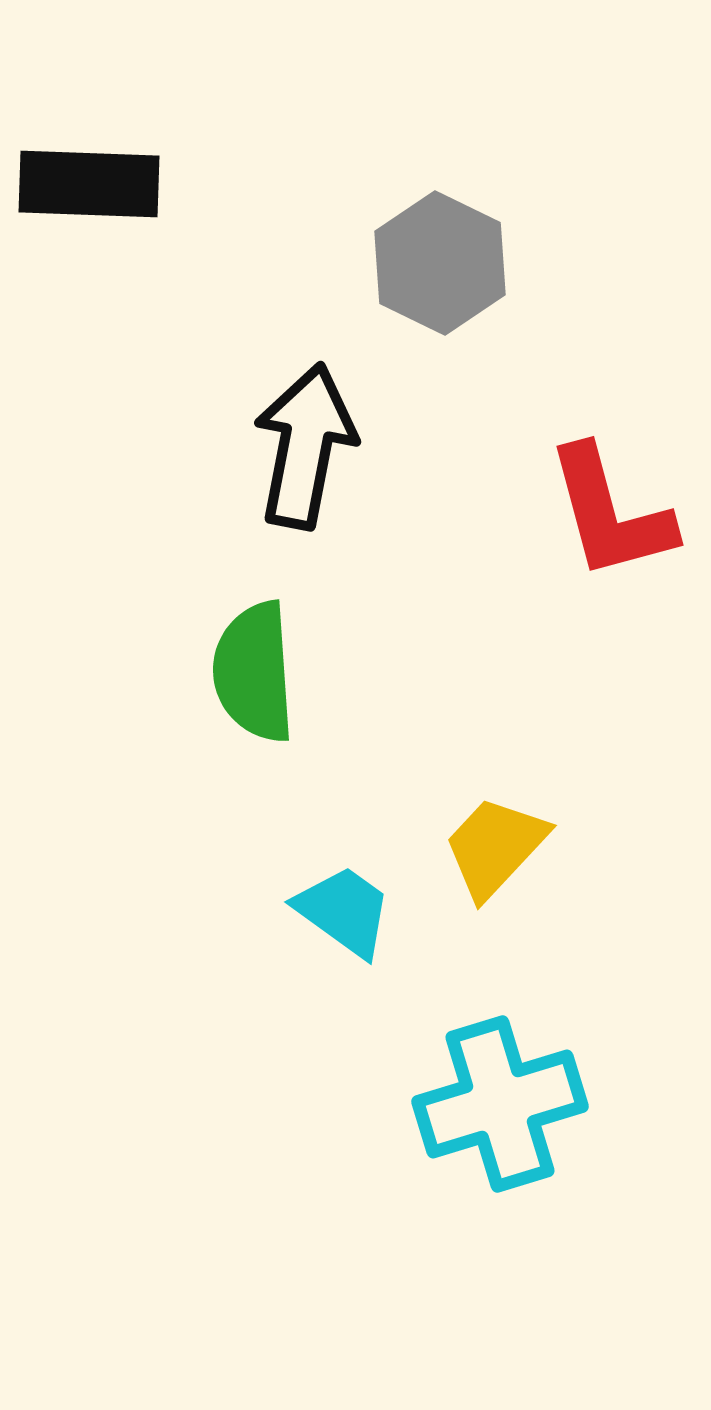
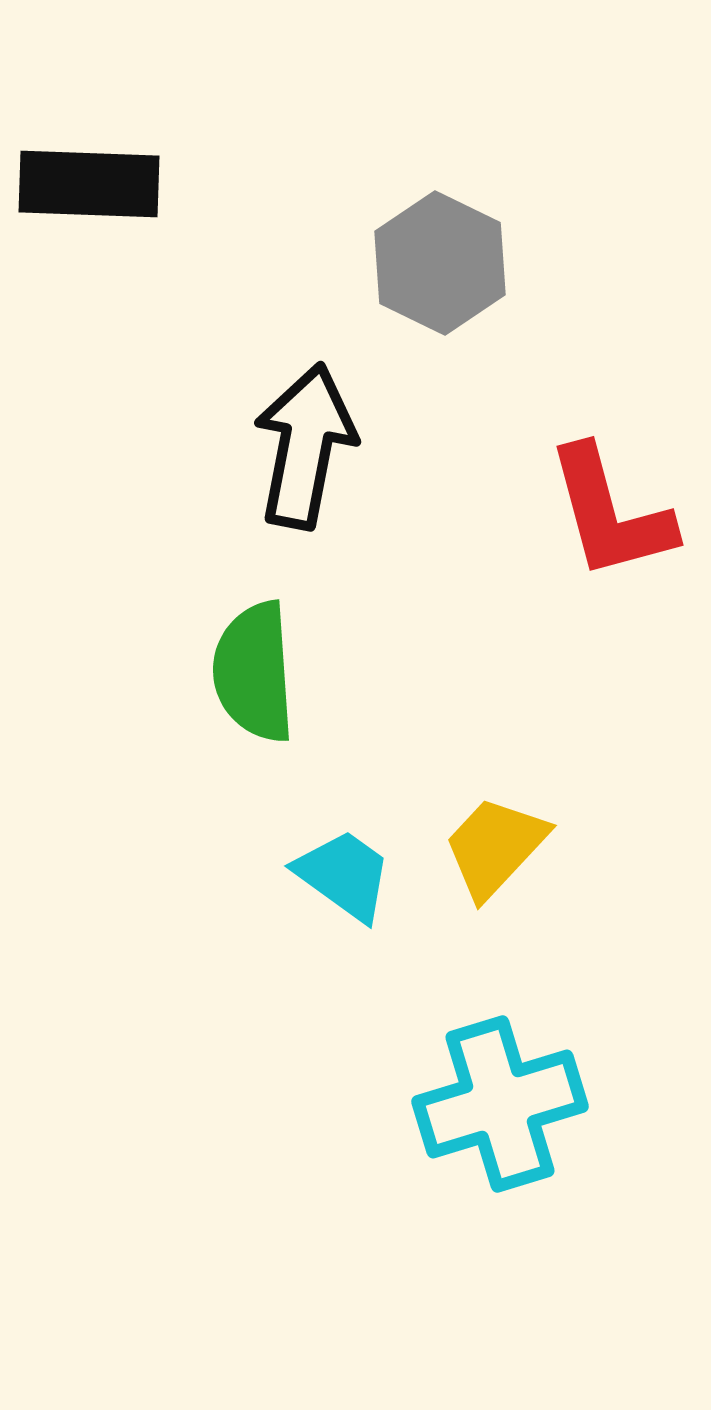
cyan trapezoid: moved 36 px up
